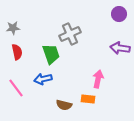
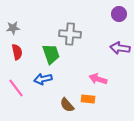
gray cross: rotated 30 degrees clockwise
pink arrow: rotated 84 degrees counterclockwise
brown semicircle: moved 3 px right; rotated 35 degrees clockwise
